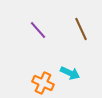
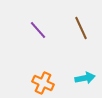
brown line: moved 1 px up
cyan arrow: moved 15 px right, 5 px down; rotated 36 degrees counterclockwise
